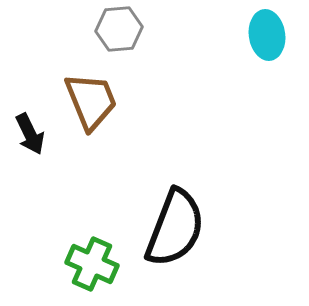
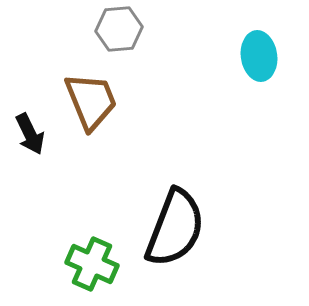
cyan ellipse: moved 8 px left, 21 px down
